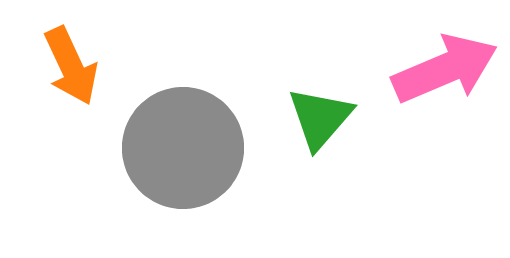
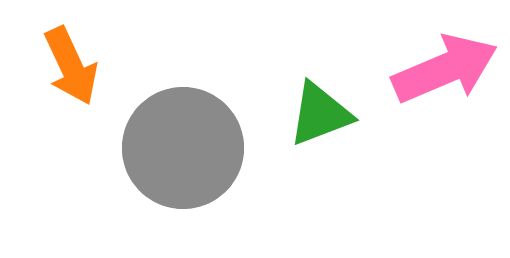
green triangle: moved 4 px up; rotated 28 degrees clockwise
